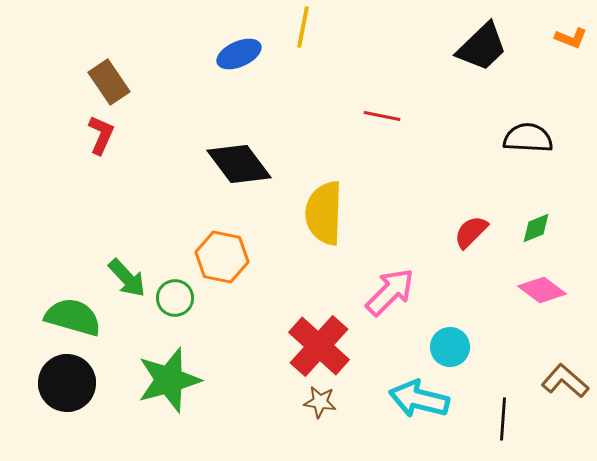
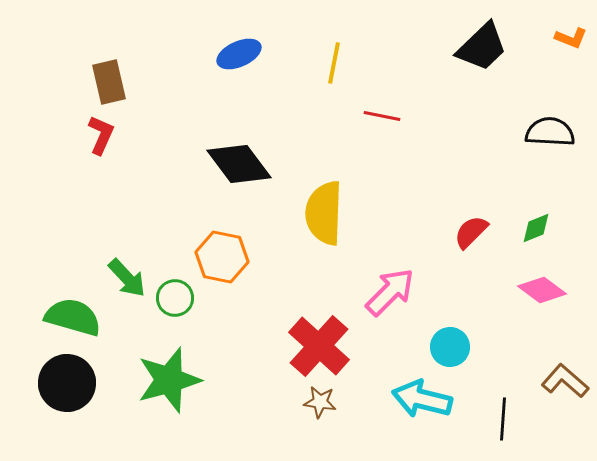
yellow line: moved 31 px right, 36 px down
brown rectangle: rotated 21 degrees clockwise
black semicircle: moved 22 px right, 6 px up
cyan arrow: moved 3 px right
